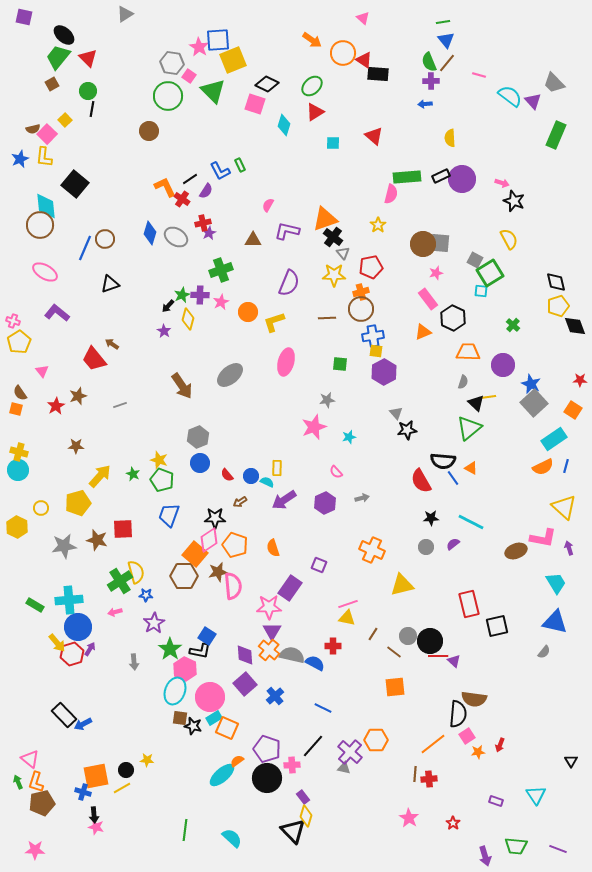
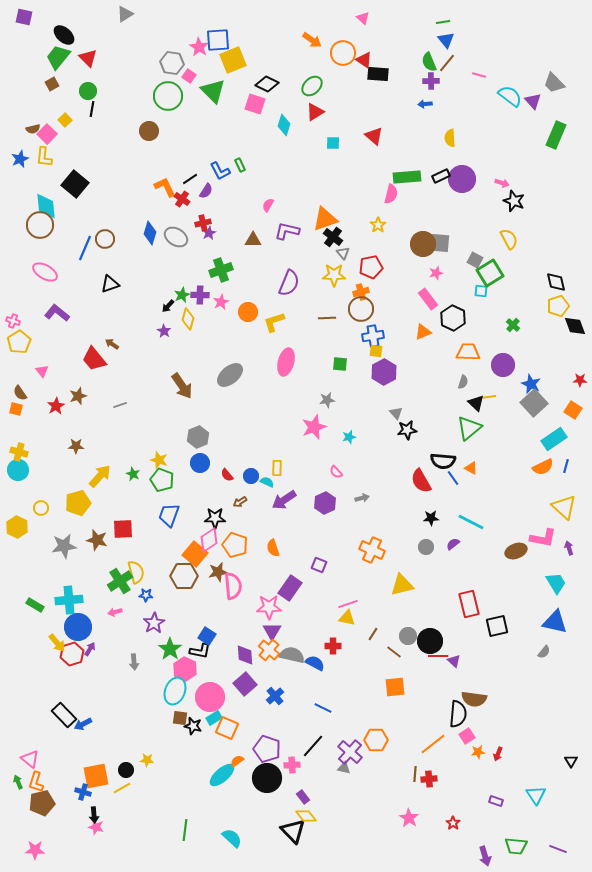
red arrow at (500, 745): moved 2 px left, 9 px down
yellow diamond at (306, 816): rotated 55 degrees counterclockwise
